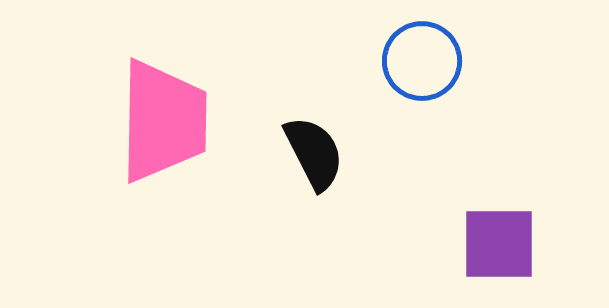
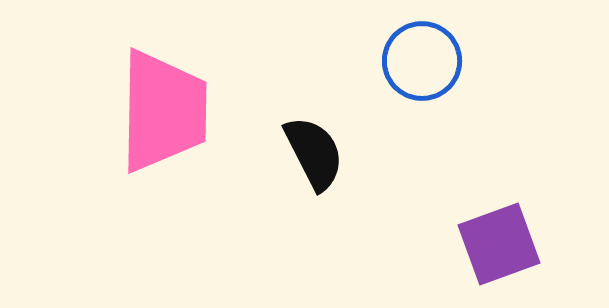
pink trapezoid: moved 10 px up
purple square: rotated 20 degrees counterclockwise
